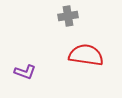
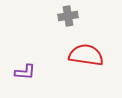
purple L-shape: rotated 15 degrees counterclockwise
